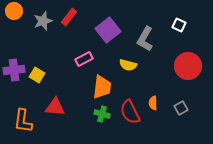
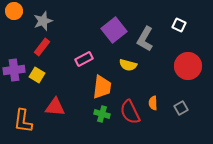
red rectangle: moved 27 px left, 30 px down
purple square: moved 6 px right
